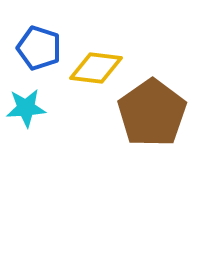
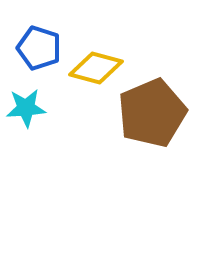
yellow diamond: rotated 8 degrees clockwise
brown pentagon: rotated 12 degrees clockwise
